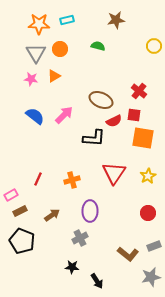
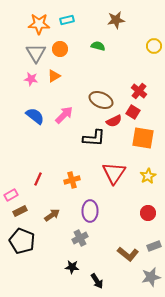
red square: moved 1 px left, 3 px up; rotated 24 degrees clockwise
